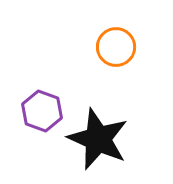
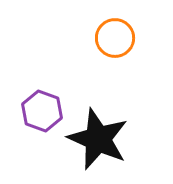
orange circle: moved 1 px left, 9 px up
